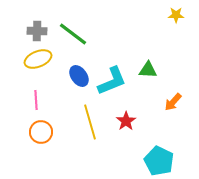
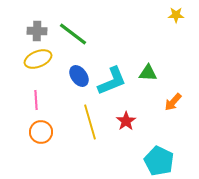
green triangle: moved 3 px down
